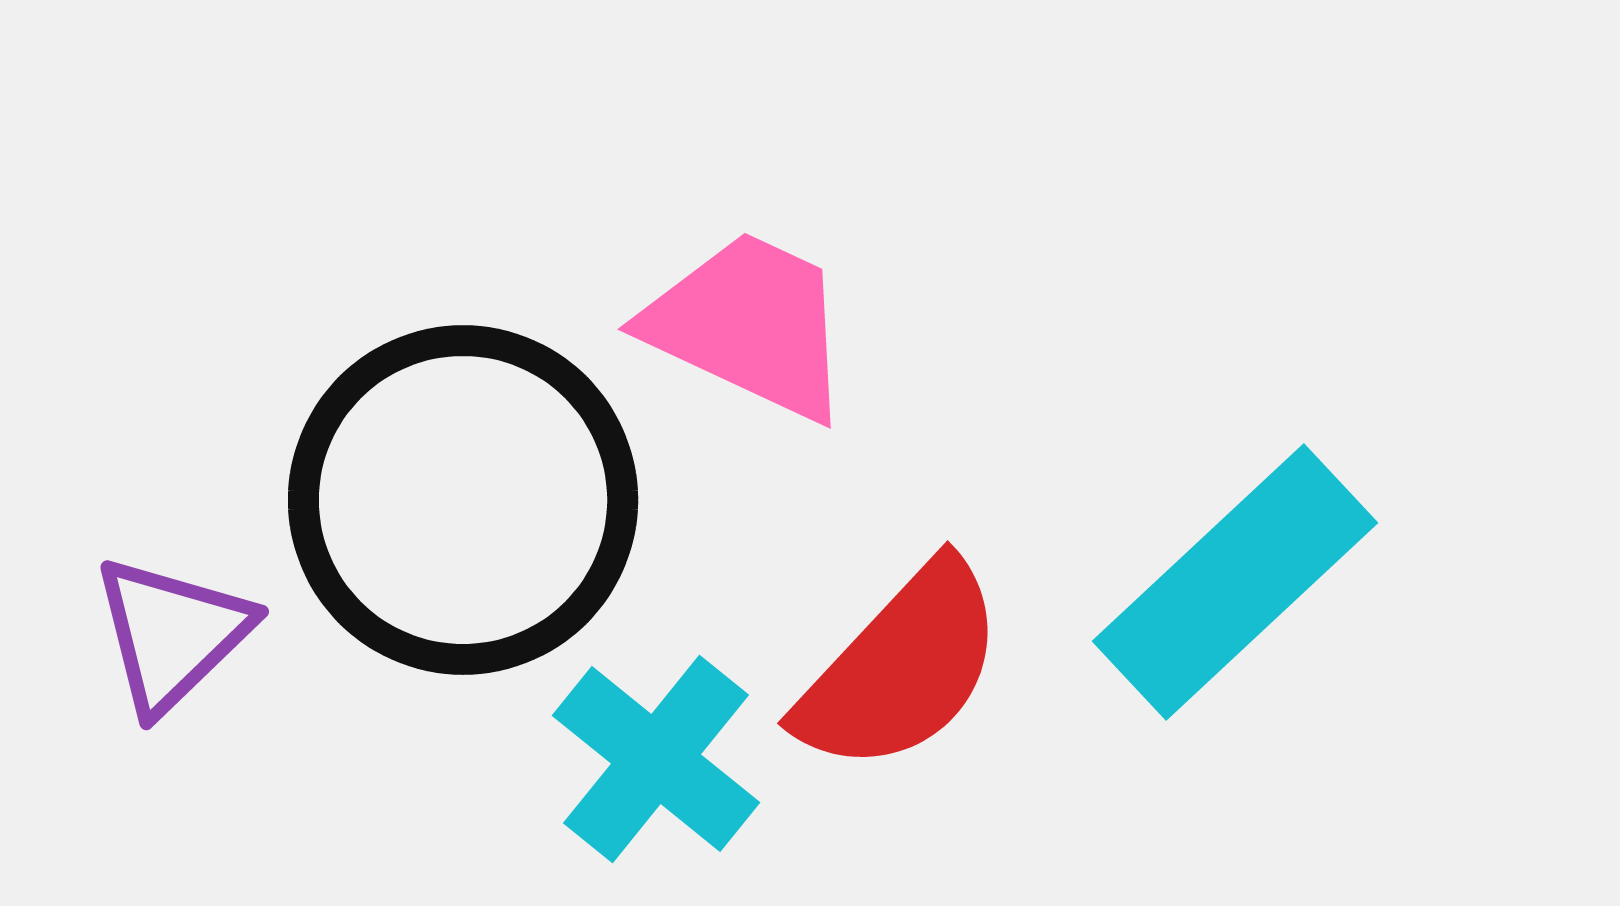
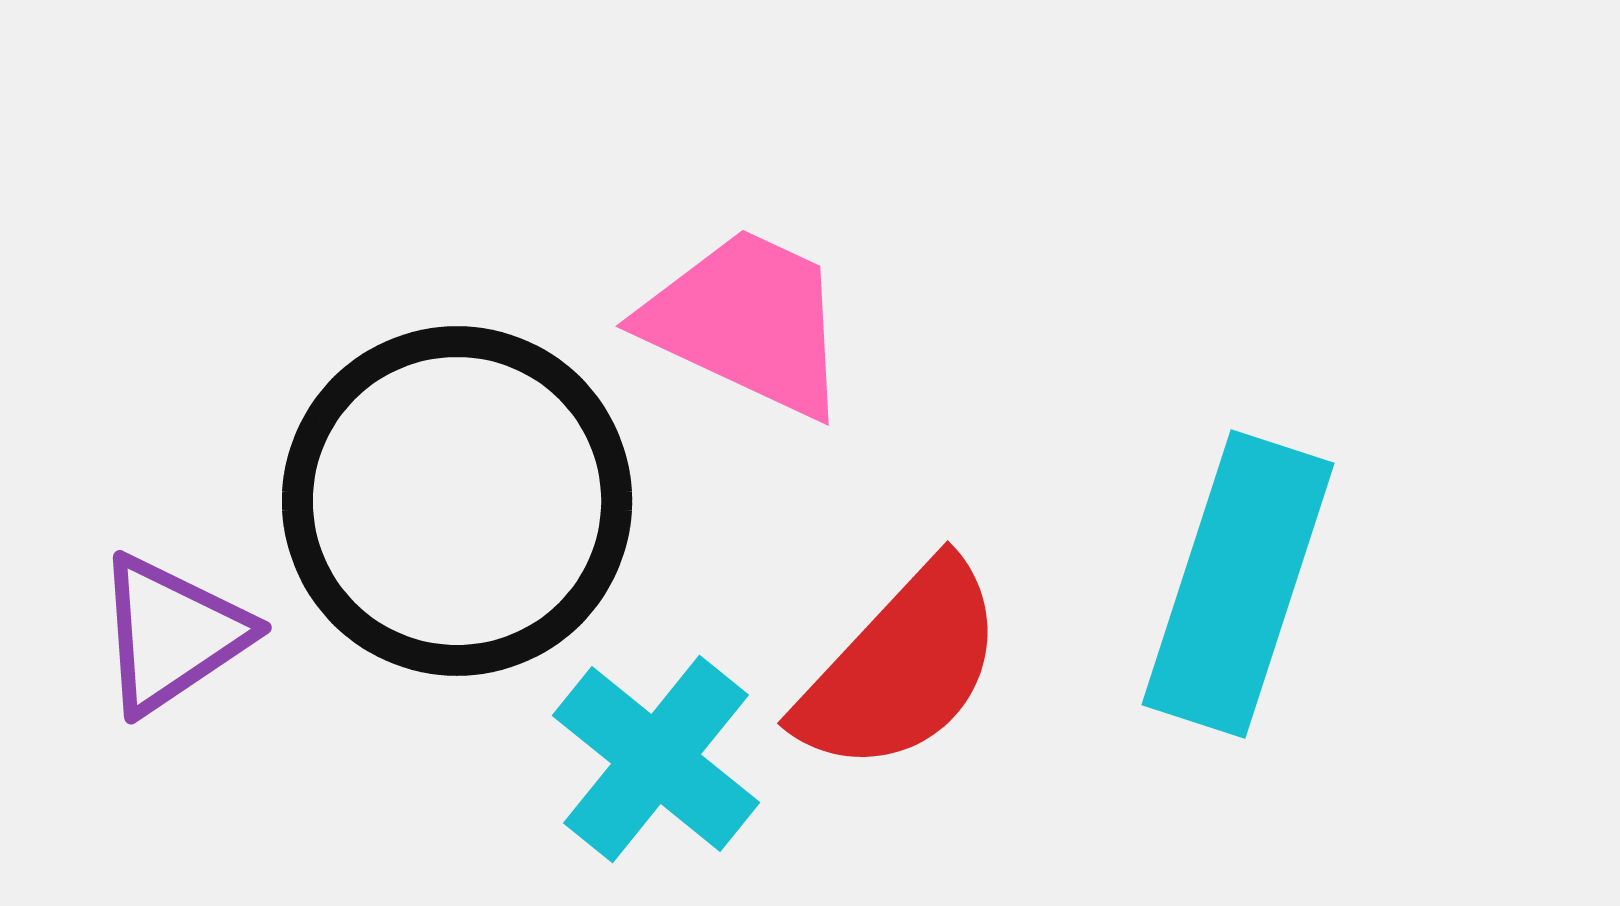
pink trapezoid: moved 2 px left, 3 px up
black circle: moved 6 px left, 1 px down
cyan rectangle: moved 3 px right, 2 px down; rotated 29 degrees counterclockwise
purple triangle: rotated 10 degrees clockwise
